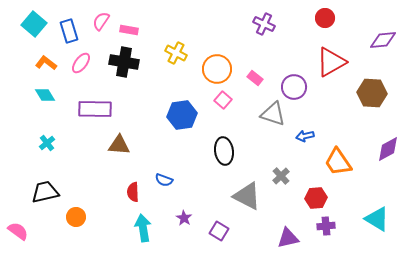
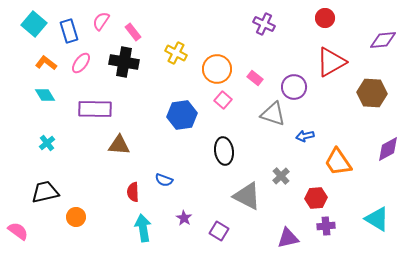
pink rectangle at (129, 30): moved 4 px right, 2 px down; rotated 42 degrees clockwise
